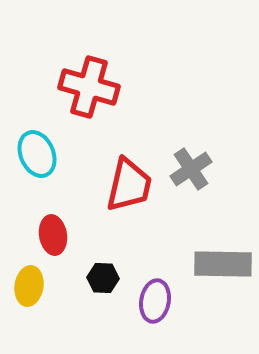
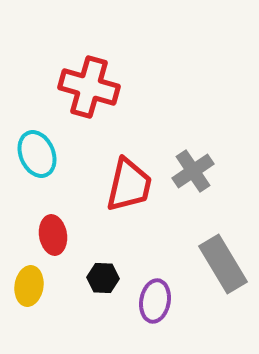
gray cross: moved 2 px right, 2 px down
gray rectangle: rotated 58 degrees clockwise
